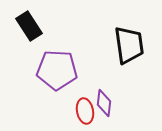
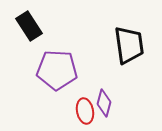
purple diamond: rotated 8 degrees clockwise
